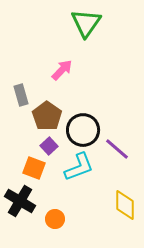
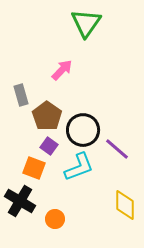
purple square: rotated 12 degrees counterclockwise
